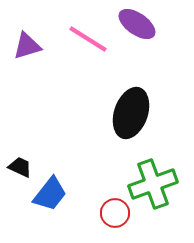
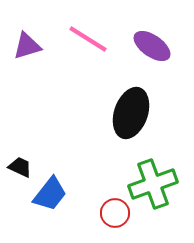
purple ellipse: moved 15 px right, 22 px down
